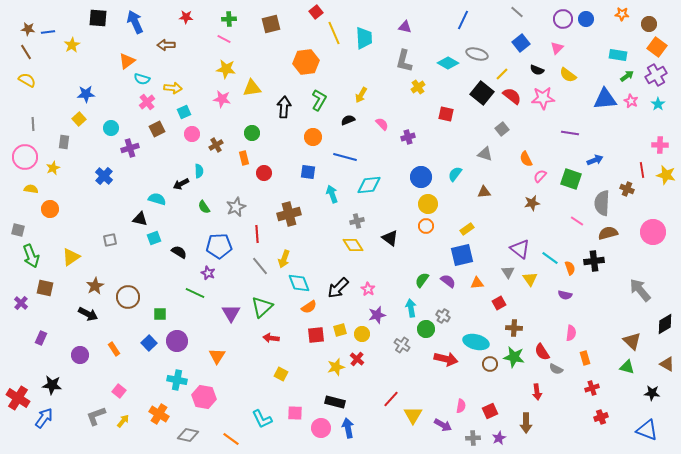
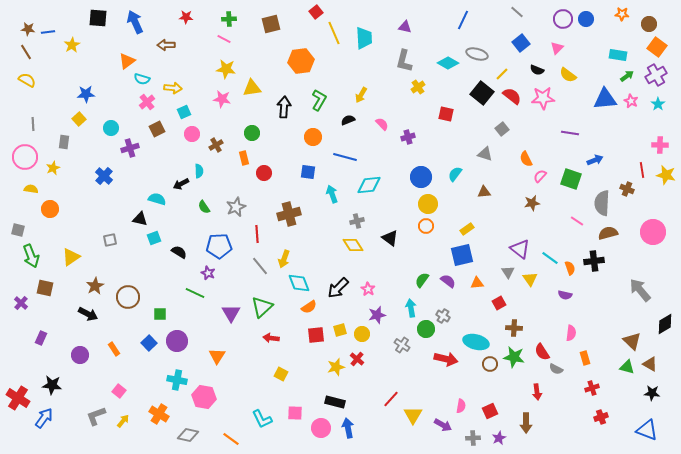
orange hexagon at (306, 62): moved 5 px left, 1 px up
brown triangle at (667, 364): moved 17 px left
